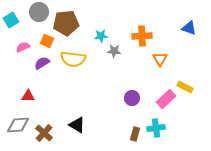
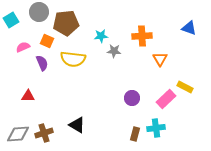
purple semicircle: rotated 98 degrees clockwise
gray diamond: moved 9 px down
brown cross: rotated 30 degrees clockwise
